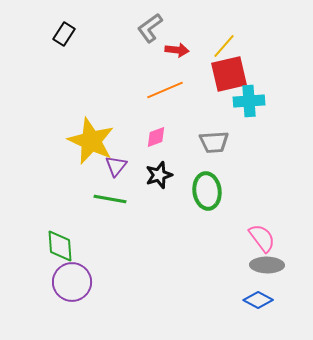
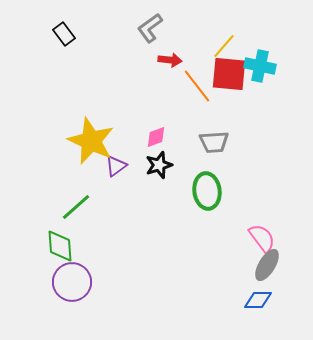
black rectangle: rotated 70 degrees counterclockwise
red arrow: moved 7 px left, 10 px down
red square: rotated 18 degrees clockwise
orange line: moved 32 px right, 4 px up; rotated 75 degrees clockwise
cyan cross: moved 11 px right, 35 px up; rotated 16 degrees clockwise
purple triangle: rotated 15 degrees clockwise
black star: moved 10 px up
green line: moved 34 px left, 8 px down; rotated 52 degrees counterclockwise
gray ellipse: rotated 60 degrees counterclockwise
blue diamond: rotated 28 degrees counterclockwise
